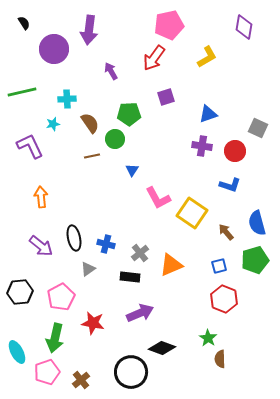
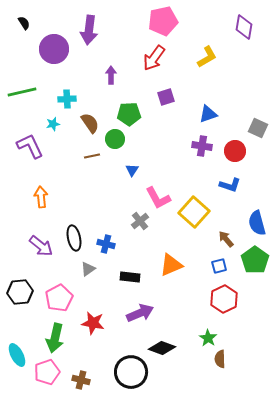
pink pentagon at (169, 25): moved 6 px left, 4 px up
purple arrow at (111, 71): moved 4 px down; rotated 30 degrees clockwise
yellow square at (192, 213): moved 2 px right, 1 px up; rotated 8 degrees clockwise
brown arrow at (226, 232): moved 7 px down
gray cross at (140, 253): moved 32 px up
green pentagon at (255, 260): rotated 20 degrees counterclockwise
pink pentagon at (61, 297): moved 2 px left, 1 px down
red hexagon at (224, 299): rotated 12 degrees clockwise
cyan ellipse at (17, 352): moved 3 px down
brown cross at (81, 380): rotated 36 degrees counterclockwise
